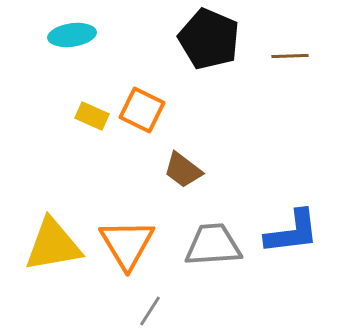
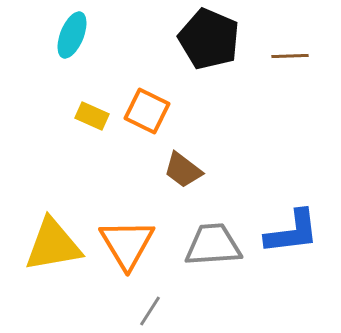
cyan ellipse: rotated 60 degrees counterclockwise
orange square: moved 5 px right, 1 px down
